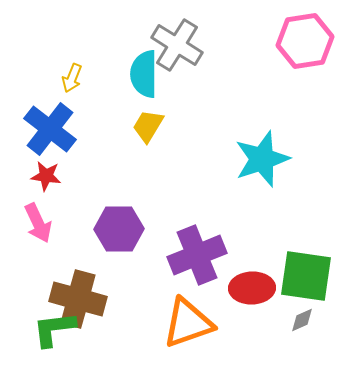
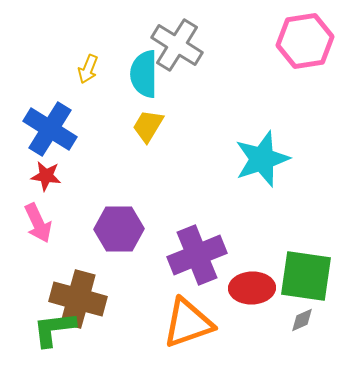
yellow arrow: moved 16 px right, 9 px up
blue cross: rotated 6 degrees counterclockwise
